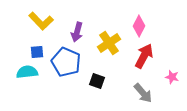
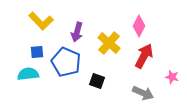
yellow cross: rotated 15 degrees counterclockwise
cyan semicircle: moved 1 px right, 2 px down
gray arrow: rotated 25 degrees counterclockwise
